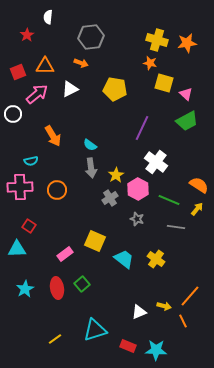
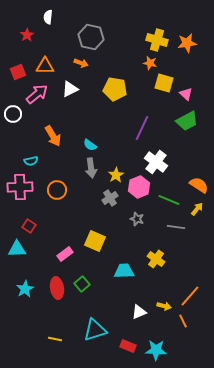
gray hexagon at (91, 37): rotated 20 degrees clockwise
pink hexagon at (138, 189): moved 1 px right, 2 px up; rotated 10 degrees clockwise
cyan trapezoid at (124, 259): moved 12 px down; rotated 40 degrees counterclockwise
yellow line at (55, 339): rotated 48 degrees clockwise
